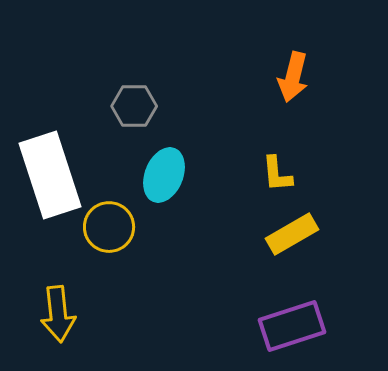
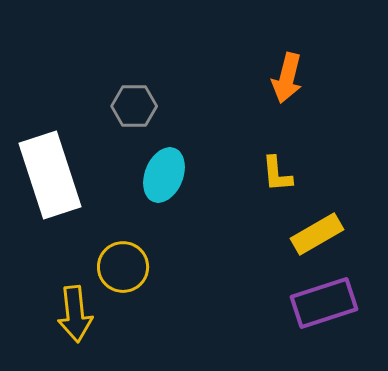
orange arrow: moved 6 px left, 1 px down
yellow circle: moved 14 px right, 40 px down
yellow rectangle: moved 25 px right
yellow arrow: moved 17 px right
purple rectangle: moved 32 px right, 23 px up
